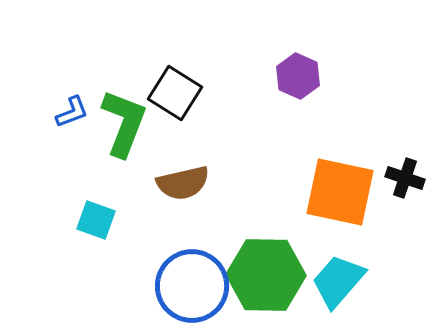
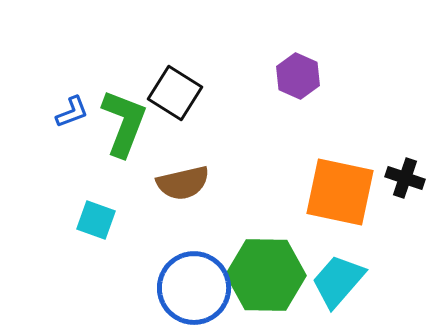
blue circle: moved 2 px right, 2 px down
